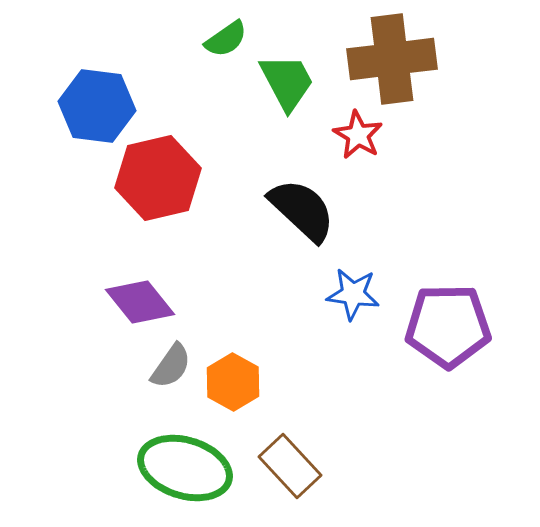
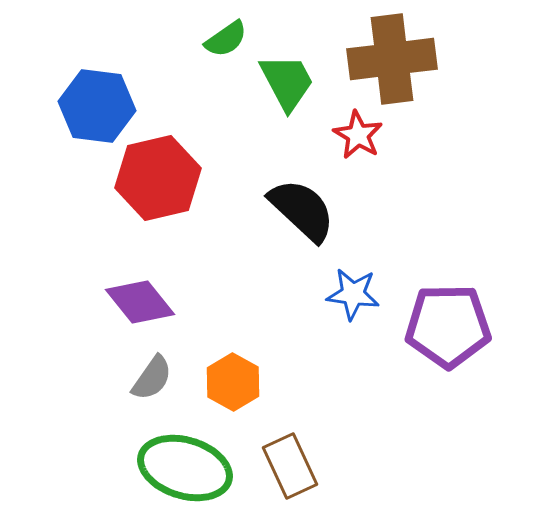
gray semicircle: moved 19 px left, 12 px down
brown rectangle: rotated 18 degrees clockwise
